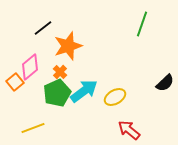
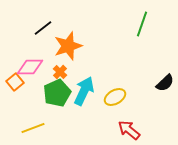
pink diamond: rotated 40 degrees clockwise
cyan arrow: rotated 28 degrees counterclockwise
